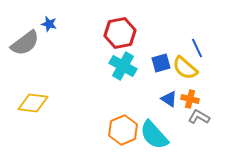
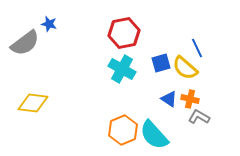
red hexagon: moved 4 px right
cyan cross: moved 1 px left, 3 px down
